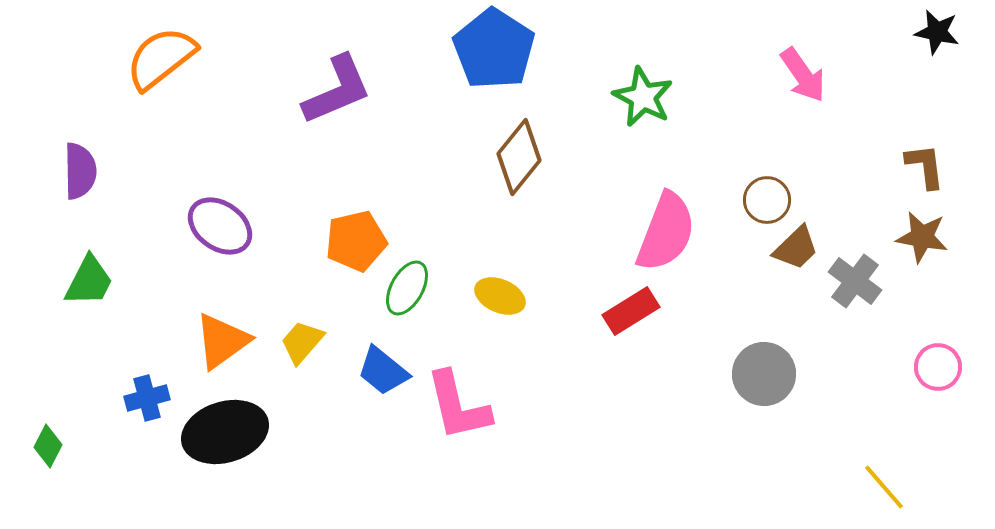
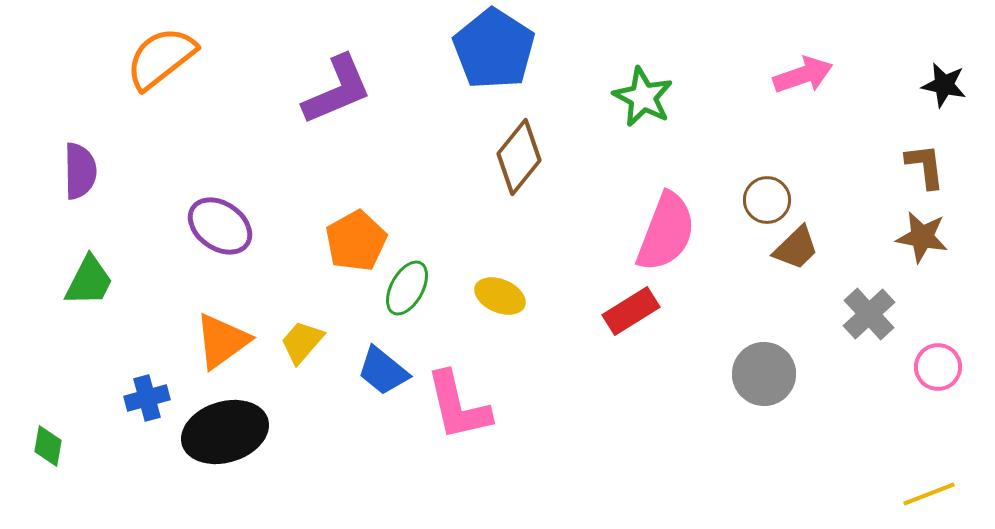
black star: moved 7 px right, 53 px down
pink arrow: rotated 74 degrees counterclockwise
orange pentagon: rotated 16 degrees counterclockwise
gray cross: moved 14 px right, 33 px down; rotated 10 degrees clockwise
green diamond: rotated 18 degrees counterclockwise
yellow line: moved 45 px right, 7 px down; rotated 70 degrees counterclockwise
